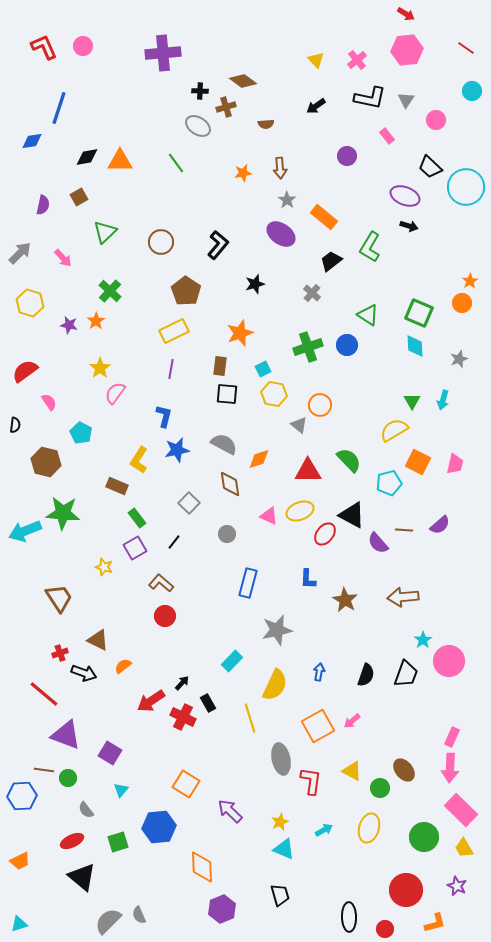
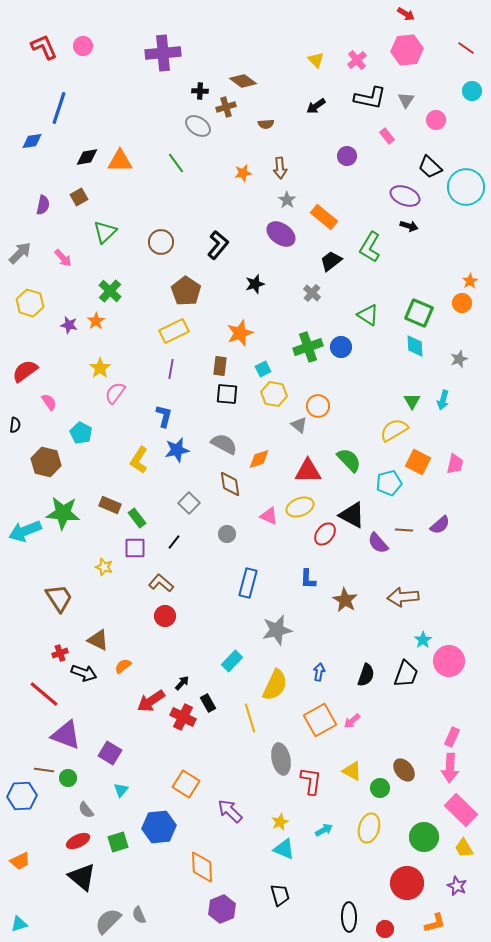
blue circle at (347, 345): moved 6 px left, 2 px down
orange circle at (320, 405): moved 2 px left, 1 px down
brown rectangle at (117, 486): moved 7 px left, 19 px down
yellow ellipse at (300, 511): moved 4 px up
purple square at (135, 548): rotated 30 degrees clockwise
orange square at (318, 726): moved 2 px right, 6 px up
red ellipse at (72, 841): moved 6 px right
red circle at (406, 890): moved 1 px right, 7 px up
